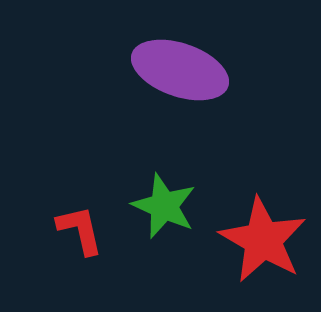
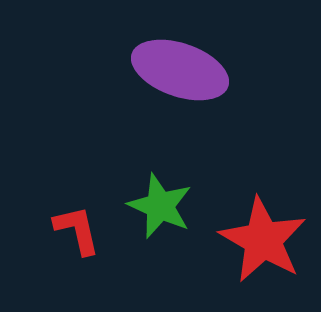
green star: moved 4 px left
red L-shape: moved 3 px left
